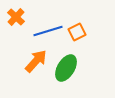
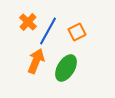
orange cross: moved 12 px right, 5 px down
blue line: rotated 44 degrees counterclockwise
orange arrow: rotated 20 degrees counterclockwise
